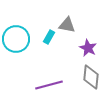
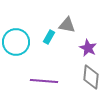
cyan circle: moved 3 px down
purple line: moved 5 px left, 4 px up; rotated 20 degrees clockwise
